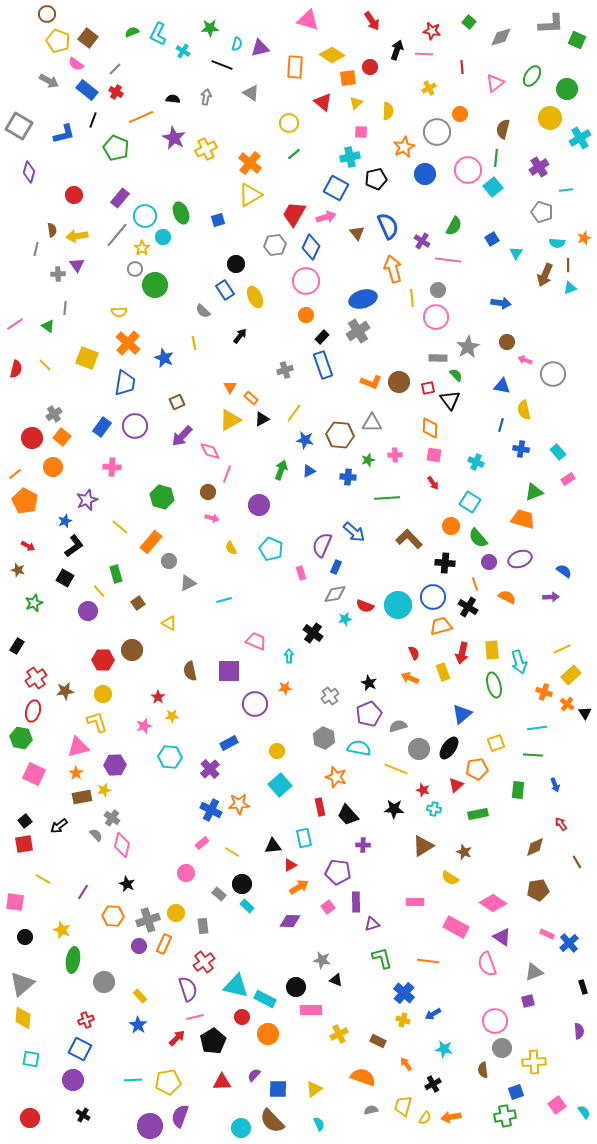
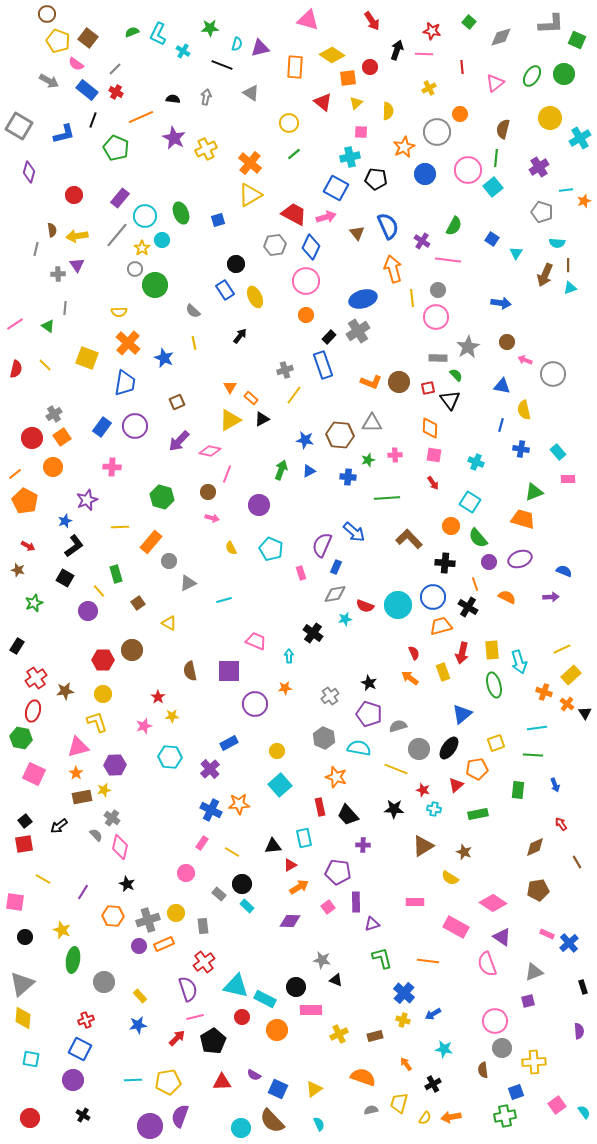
green circle at (567, 89): moved 3 px left, 15 px up
black pentagon at (376, 179): rotated 20 degrees clockwise
red trapezoid at (294, 214): rotated 88 degrees clockwise
cyan circle at (163, 237): moved 1 px left, 3 px down
orange star at (584, 238): moved 37 px up
blue square at (492, 239): rotated 24 degrees counterclockwise
gray semicircle at (203, 311): moved 10 px left
black rectangle at (322, 337): moved 7 px right
yellow line at (294, 413): moved 18 px up
purple arrow at (182, 436): moved 3 px left, 5 px down
orange square at (62, 437): rotated 18 degrees clockwise
pink diamond at (210, 451): rotated 50 degrees counterclockwise
pink rectangle at (568, 479): rotated 32 degrees clockwise
yellow line at (120, 527): rotated 42 degrees counterclockwise
blue semicircle at (564, 571): rotated 14 degrees counterclockwise
orange arrow at (410, 678): rotated 12 degrees clockwise
purple pentagon at (369, 714): rotated 30 degrees counterclockwise
pink rectangle at (202, 843): rotated 16 degrees counterclockwise
pink diamond at (122, 845): moved 2 px left, 2 px down
orange rectangle at (164, 944): rotated 42 degrees clockwise
blue star at (138, 1025): rotated 30 degrees clockwise
orange circle at (268, 1034): moved 9 px right, 4 px up
brown rectangle at (378, 1041): moved 3 px left, 5 px up; rotated 42 degrees counterclockwise
purple semicircle at (254, 1075): rotated 104 degrees counterclockwise
blue square at (278, 1089): rotated 24 degrees clockwise
yellow trapezoid at (403, 1106): moved 4 px left, 3 px up
